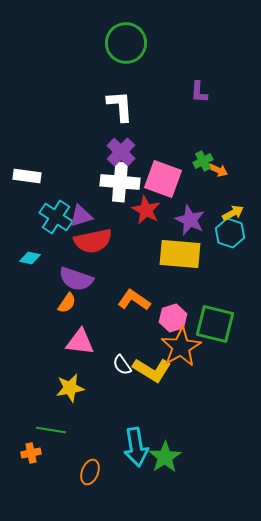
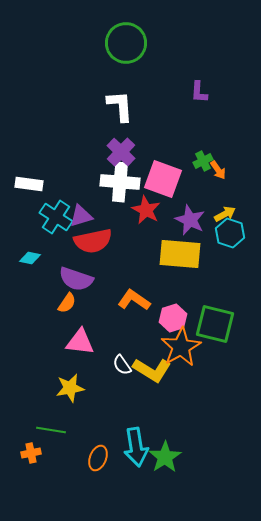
orange arrow: rotated 30 degrees clockwise
white rectangle: moved 2 px right, 8 px down
yellow arrow: moved 8 px left, 1 px down
orange ellipse: moved 8 px right, 14 px up
